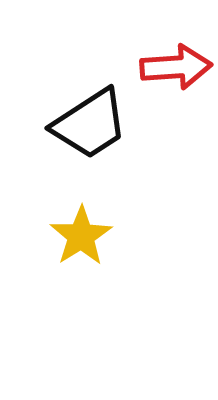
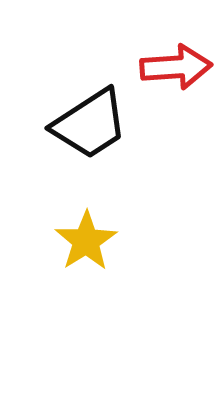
yellow star: moved 5 px right, 5 px down
